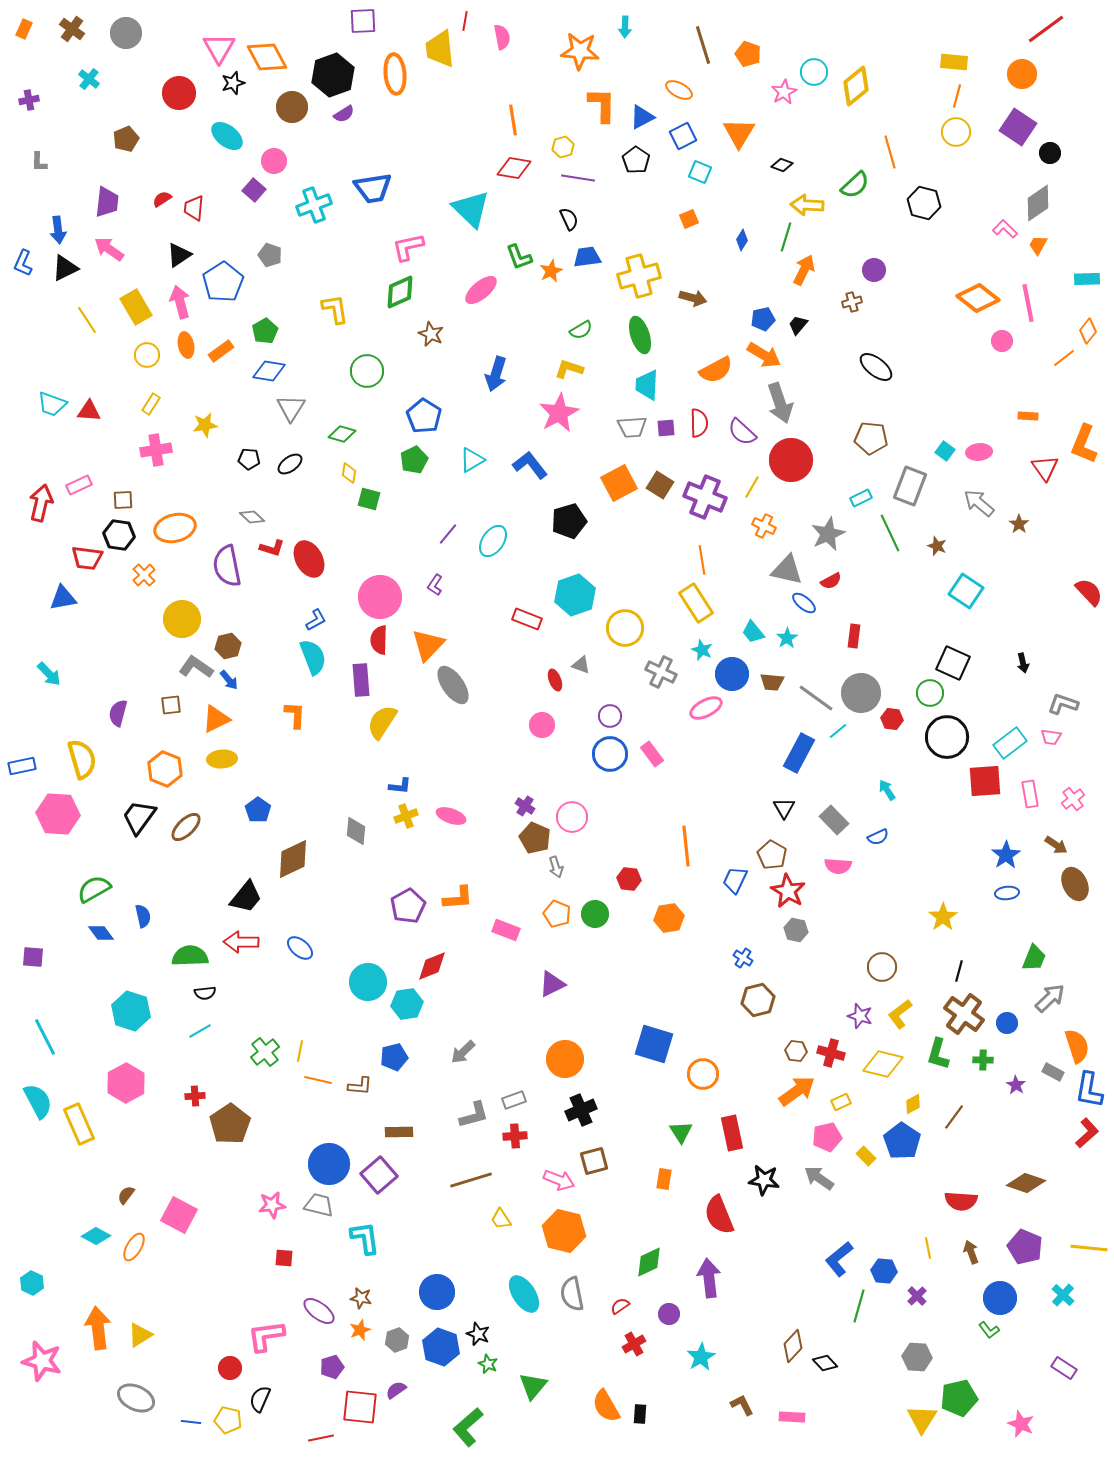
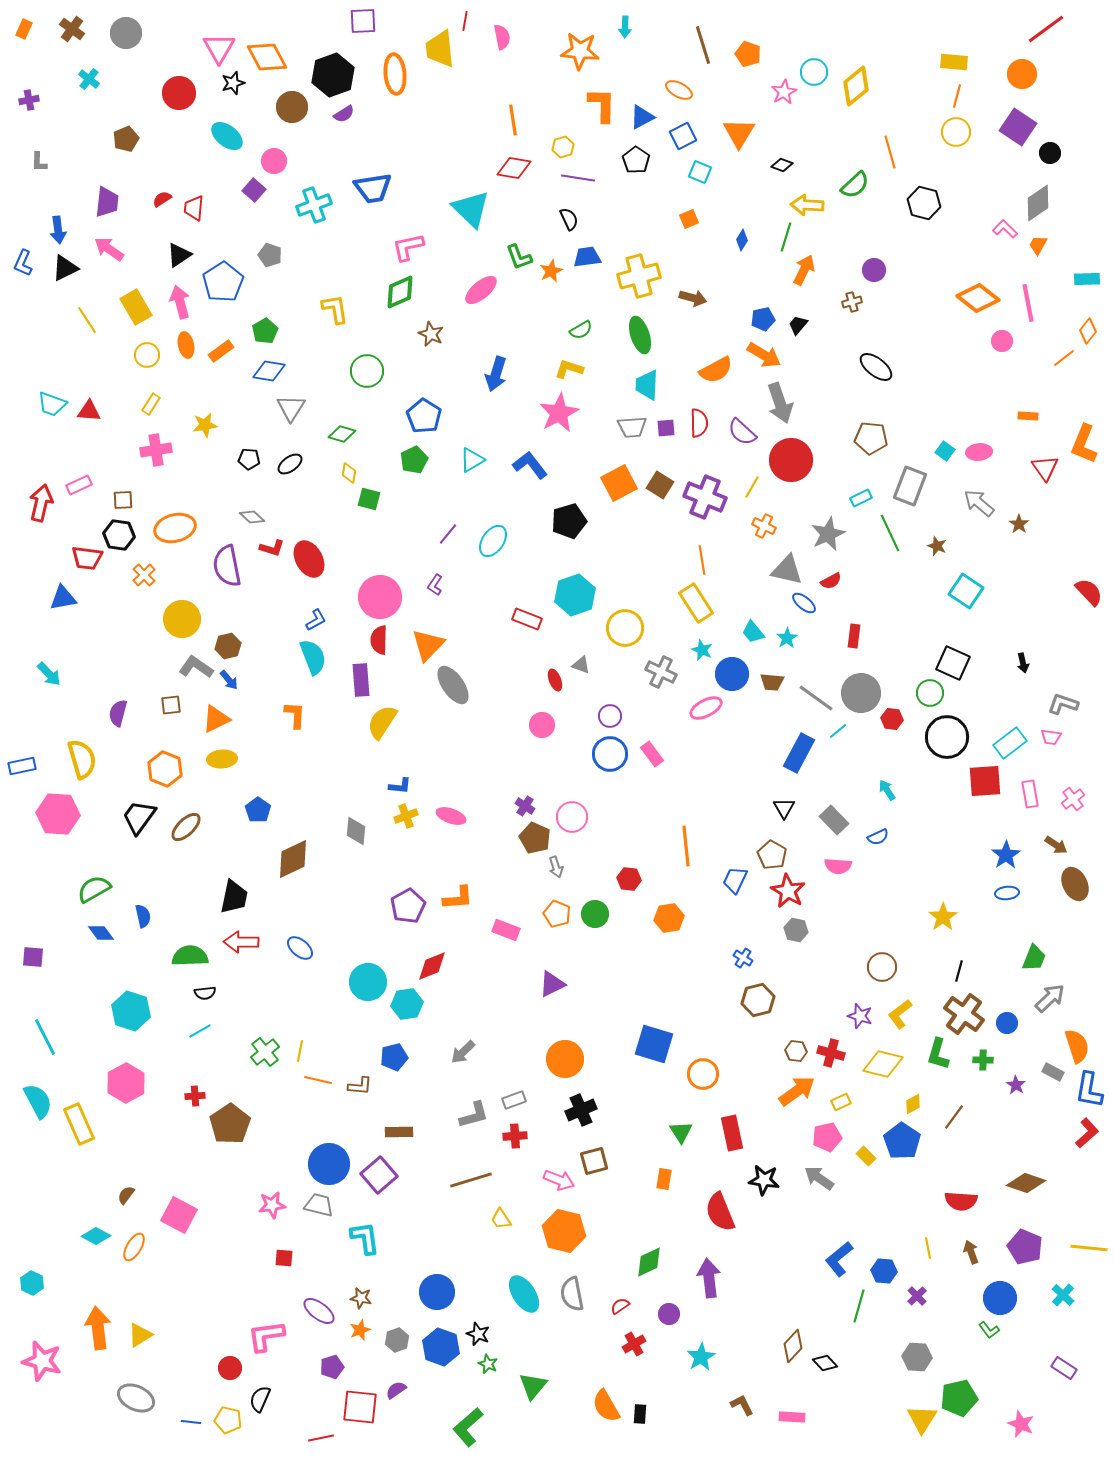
black trapezoid at (246, 897): moved 12 px left; rotated 27 degrees counterclockwise
red semicircle at (719, 1215): moved 1 px right, 3 px up
